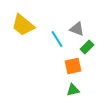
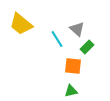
yellow trapezoid: moved 2 px left, 1 px up
gray triangle: rotated 21 degrees clockwise
orange square: rotated 18 degrees clockwise
green triangle: moved 2 px left, 1 px down
